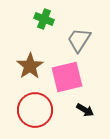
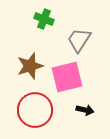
brown star: rotated 16 degrees clockwise
black arrow: rotated 18 degrees counterclockwise
